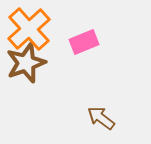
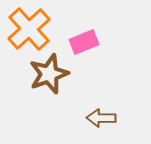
brown star: moved 23 px right, 11 px down
brown arrow: rotated 36 degrees counterclockwise
